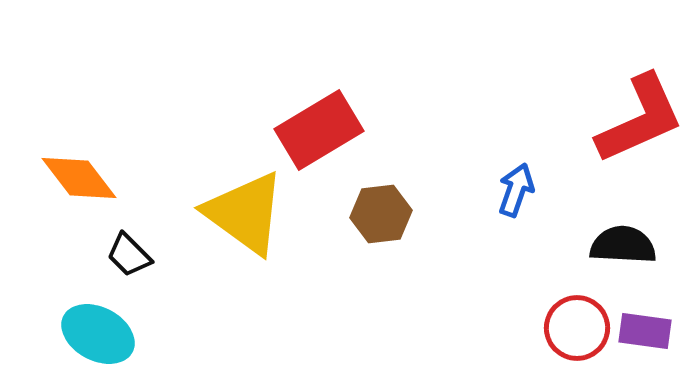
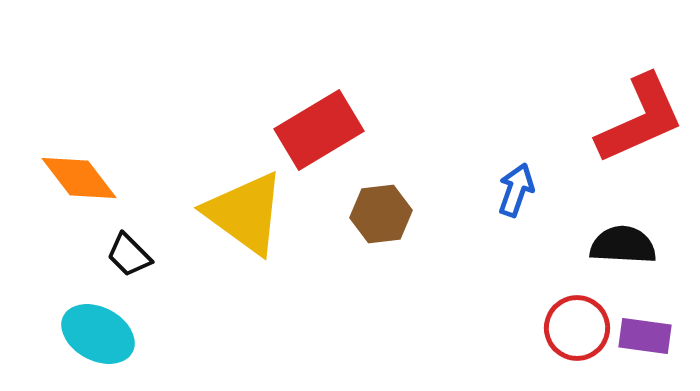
purple rectangle: moved 5 px down
